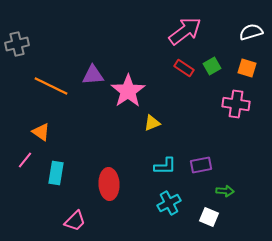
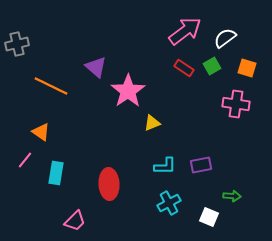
white semicircle: moved 26 px left, 6 px down; rotated 20 degrees counterclockwise
purple triangle: moved 3 px right, 8 px up; rotated 45 degrees clockwise
green arrow: moved 7 px right, 5 px down
